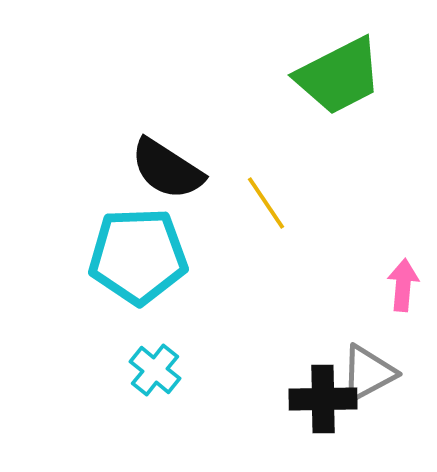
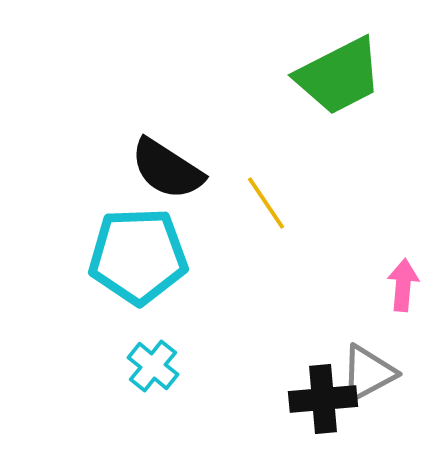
cyan cross: moved 2 px left, 4 px up
black cross: rotated 4 degrees counterclockwise
